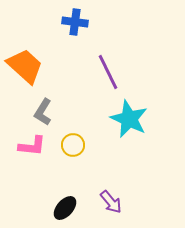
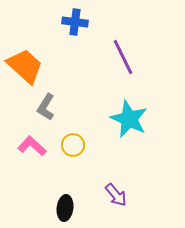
purple line: moved 15 px right, 15 px up
gray L-shape: moved 3 px right, 5 px up
pink L-shape: rotated 144 degrees counterclockwise
purple arrow: moved 5 px right, 7 px up
black ellipse: rotated 35 degrees counterclockwise
